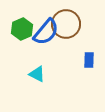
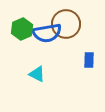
blue semicircle: moved 1 px right, 1 px down; rotated 40 degrees clockwise
